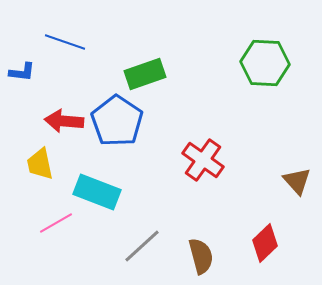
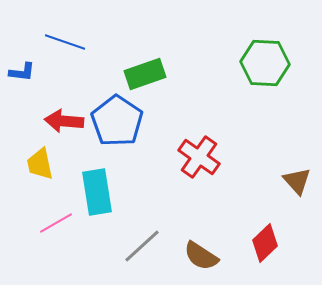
red cross: moved 4 px left, 3 px up
cyan rectangle: rotated 60 degrees clockwise
brown semicircle: rotated 138 degrees clockwise
